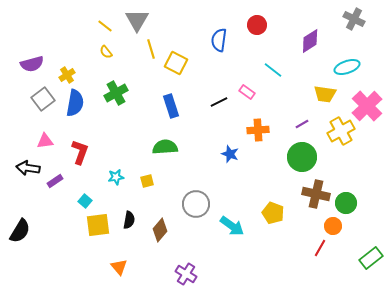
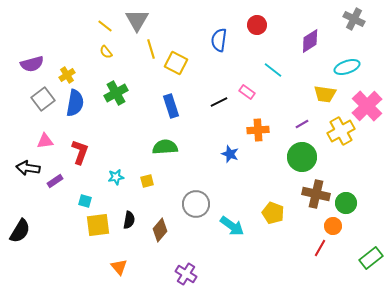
cyan square at (85, 201): rotated 24 degrees counterclockwise
